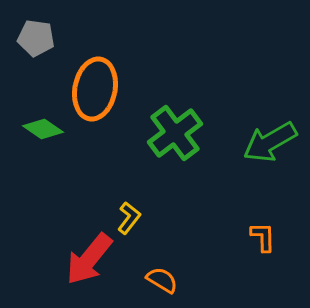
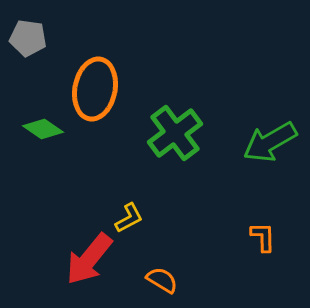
gray pentagon: moved 8 px left
yellow L-shape: rotated 24 degrees clockwise
